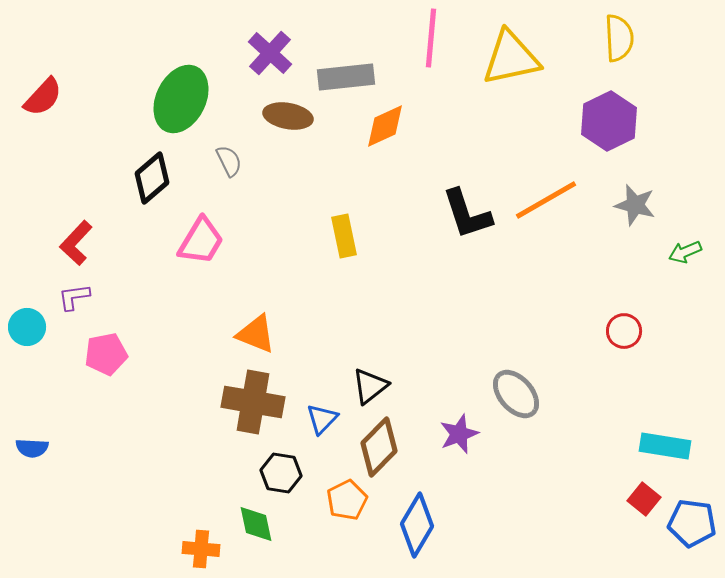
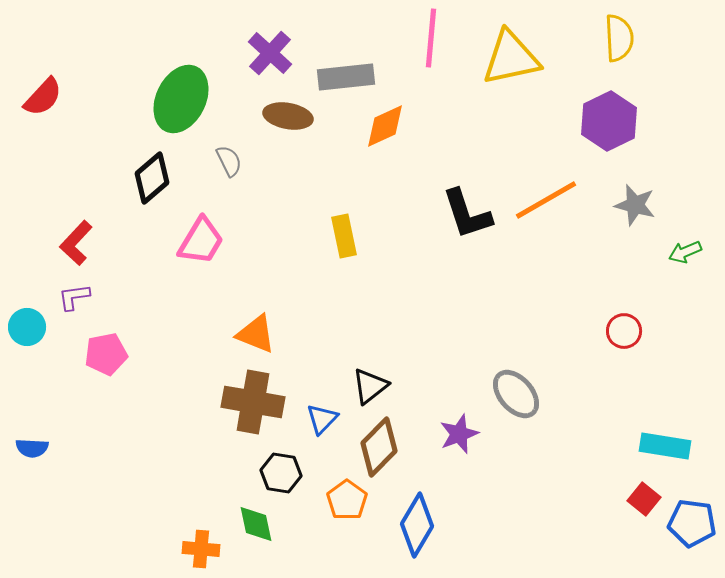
orange pentagon: rotated 9 degrees counterclockwise
